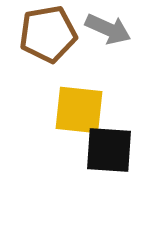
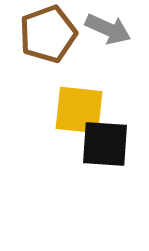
brown pentagon: rotated 10 degrees counterclockwise
black square: moved 4 px left, 6 px up
